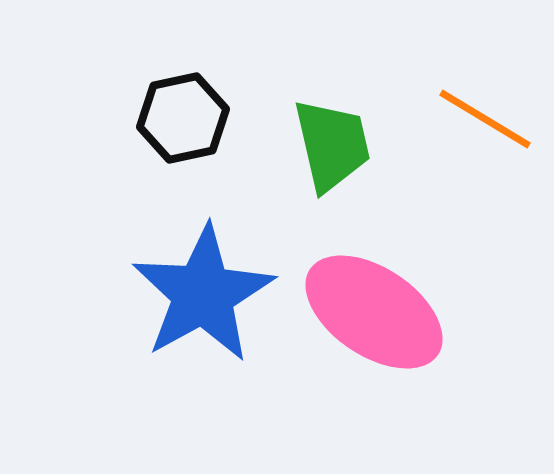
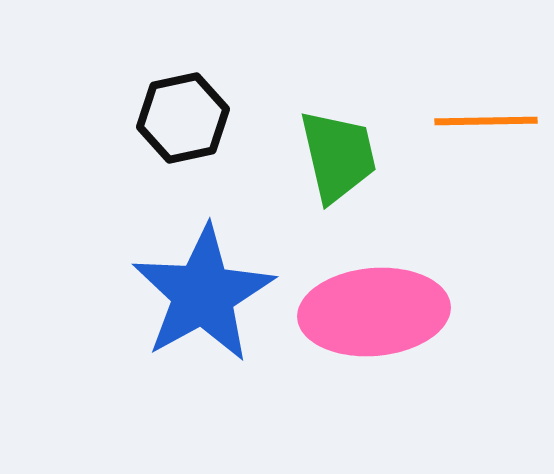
orange line: moved 1 px right, 2 px down; rotated 32 degrees counterclockwise
green trapezoid: moved 6 px right, 11 px down
pink ellipse: rotated 39 degrees counterclockwise
